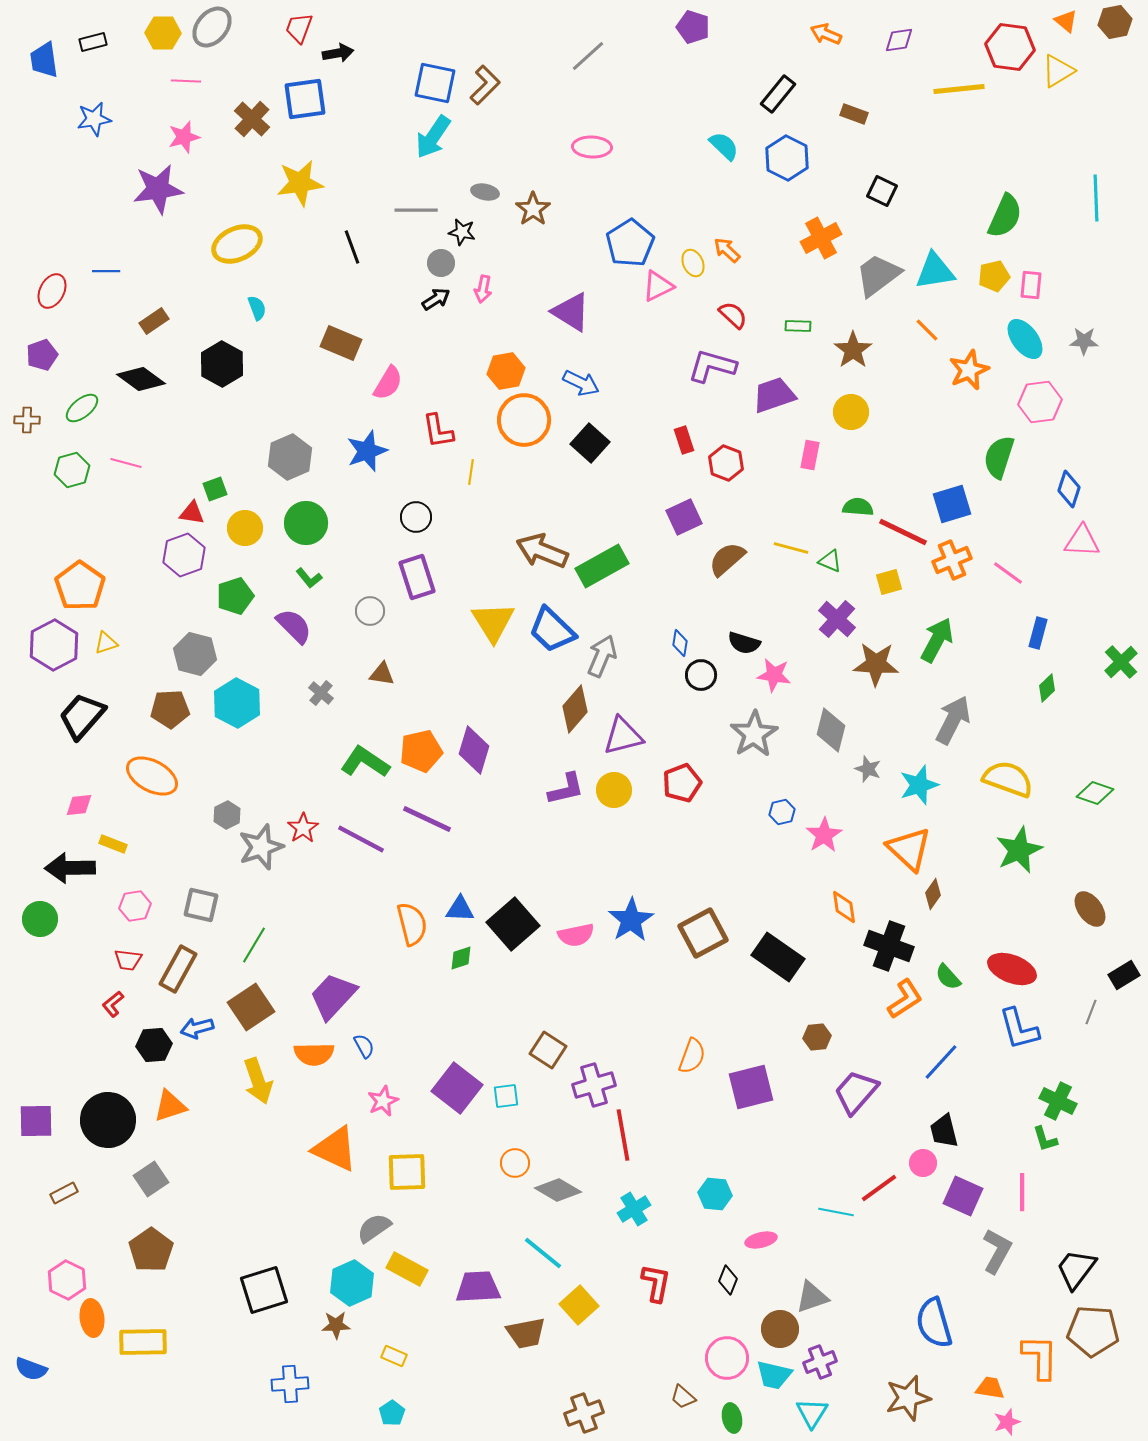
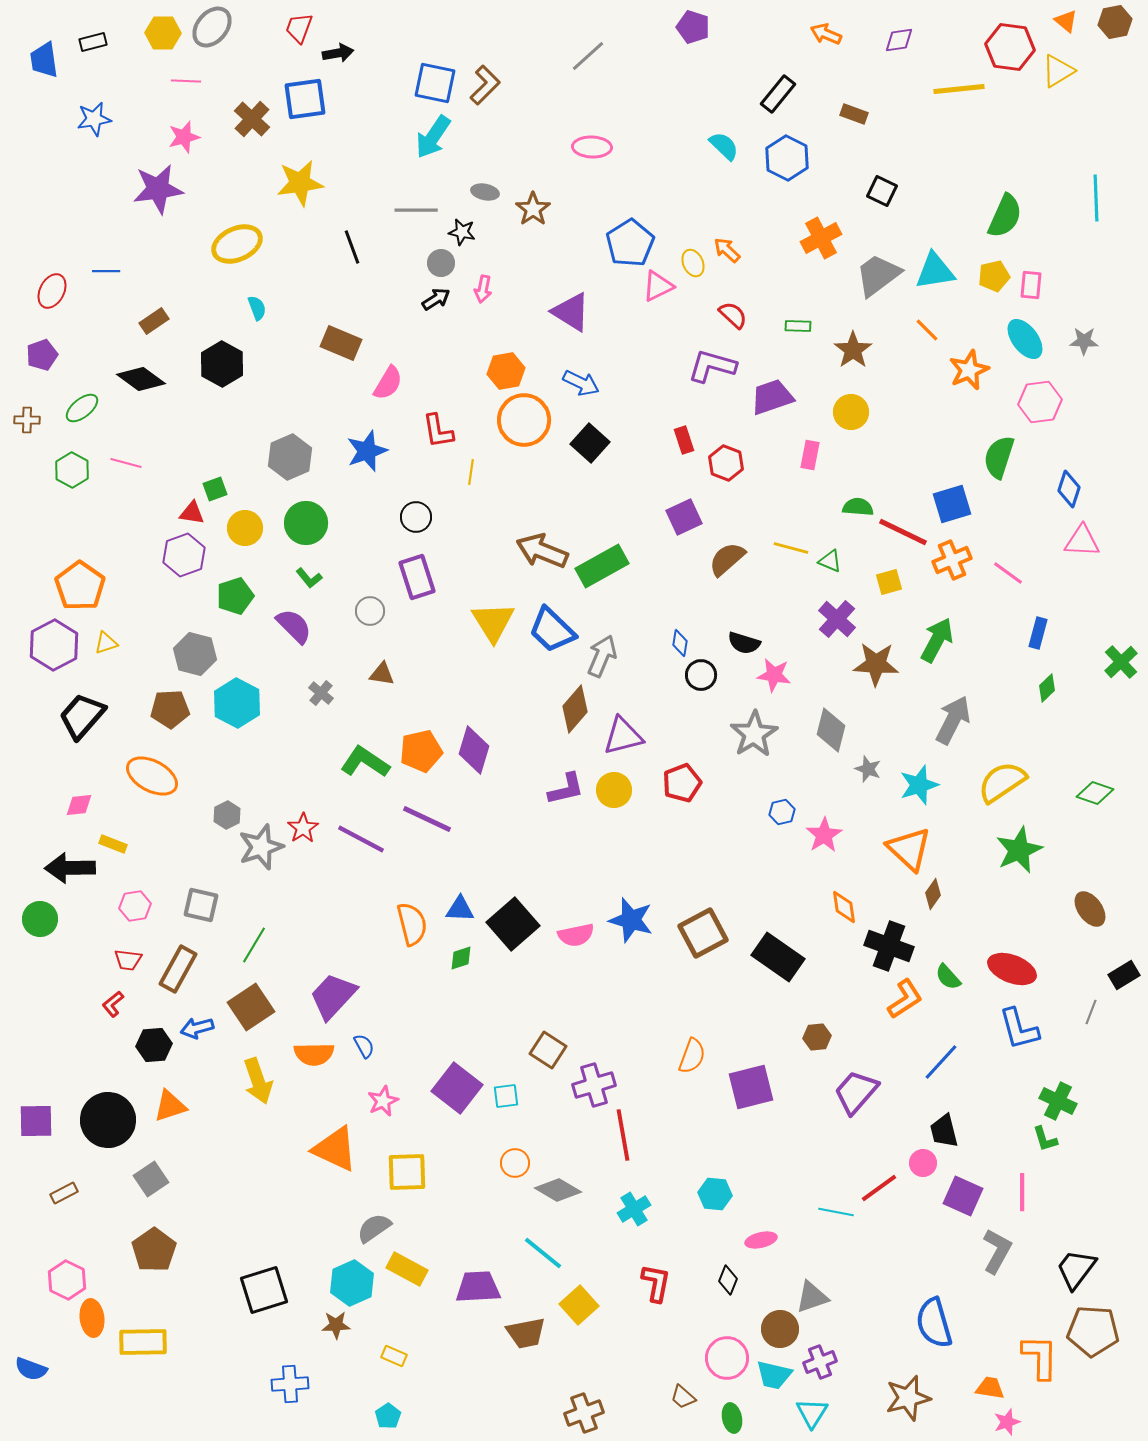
purple trapezoid at (774, 395): moved 2 px left, 2 px down
green hexagon at (72, 470): rotated 16 degrees counterclockwise
yellow semicircle at (1008, 779): moved 6 px left, 3 px down; rotated 54 degrees counterclockwise
blue star at (631, 920): rotated 24 degrees counterclockwise
brown pentagon at (151, 1250): moved 3 px right
cyan pentagon at (392, 1413): moved 4 px left, 3 px down
